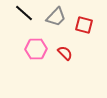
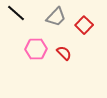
black line: moved 8 px left
red square: rotated 30 degrees clockwise
red semicircle: moved 1 px left
